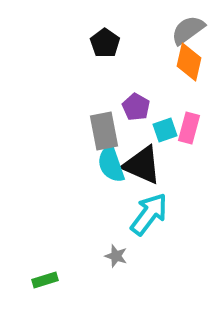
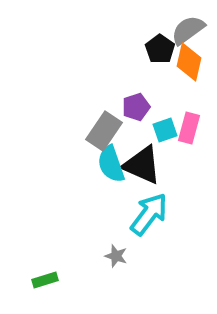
black pentagon: moved 55 px right, 6 px down
purple pentagon: rotated 24 degrees clockwise
gray rectangle: rotated 45 degrees clockwise
